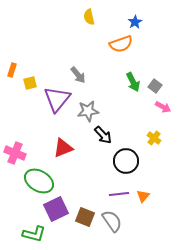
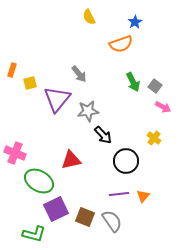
yellow semicircle: rotated 14 degrees counterclockwise
gray arrow: moved 1 px right, 1 px up
red triangle: moved 8 px right, 12 px down; rotated 10 degrees clockwise
